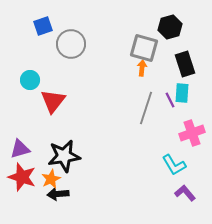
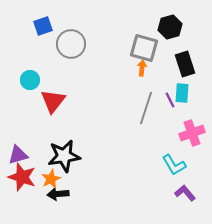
purple triangle: moved 2 px left, 6 px down
